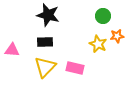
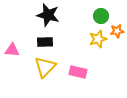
green circle: moved 2 px left
orange star: moved 5 px up
yellow star: moved 5 px up; rotated 30 degrees clockwise
pink rectangle: moved 3 px right, 4 px down
